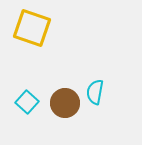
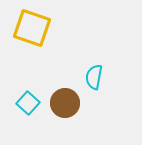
cyan semicircle: moved 1 px left, 15 px up
cyan square: moved 1 px right, 1 px down
